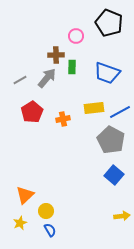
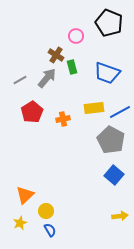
brown cross: rotated 35 degrees clockwise
green rectangle: rotated 16 degrees counterclockwise
yellow arrow: moved 2 px left
